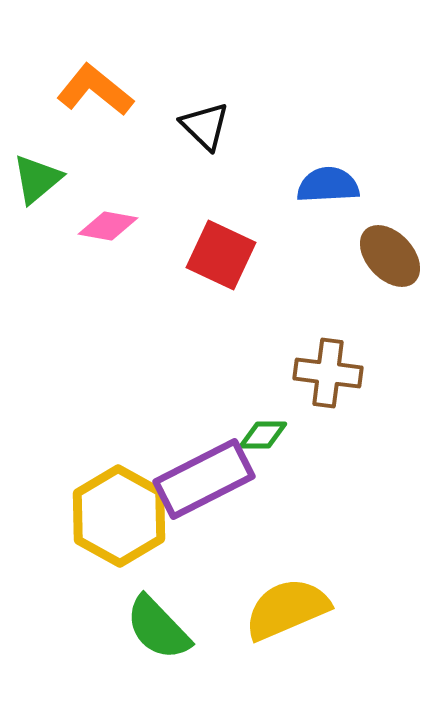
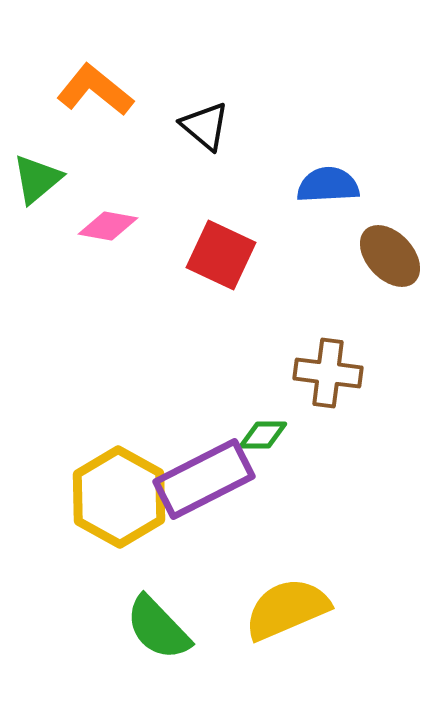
black triangle: rotated 4 degrees counterclockwise
yellow hexagon: moved 19 px up
